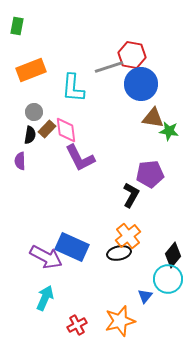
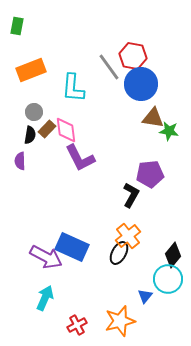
red hexagon: moved 1 px right, 1 px down
gray line: rotated 72 degrees clockwise
black ellipse: rotated 50 degrees counterclockwise
